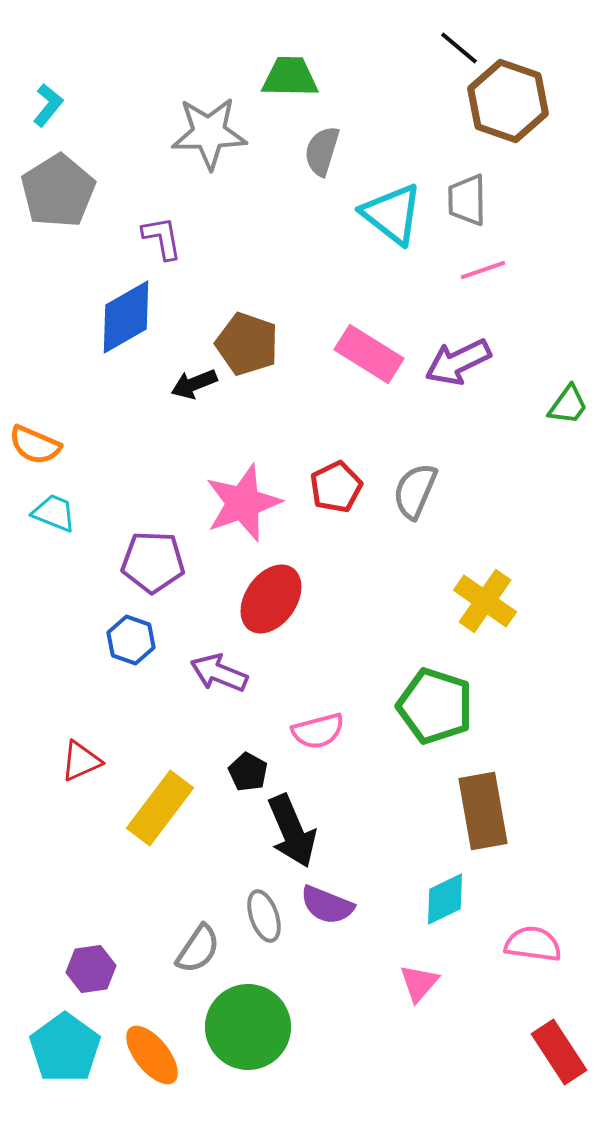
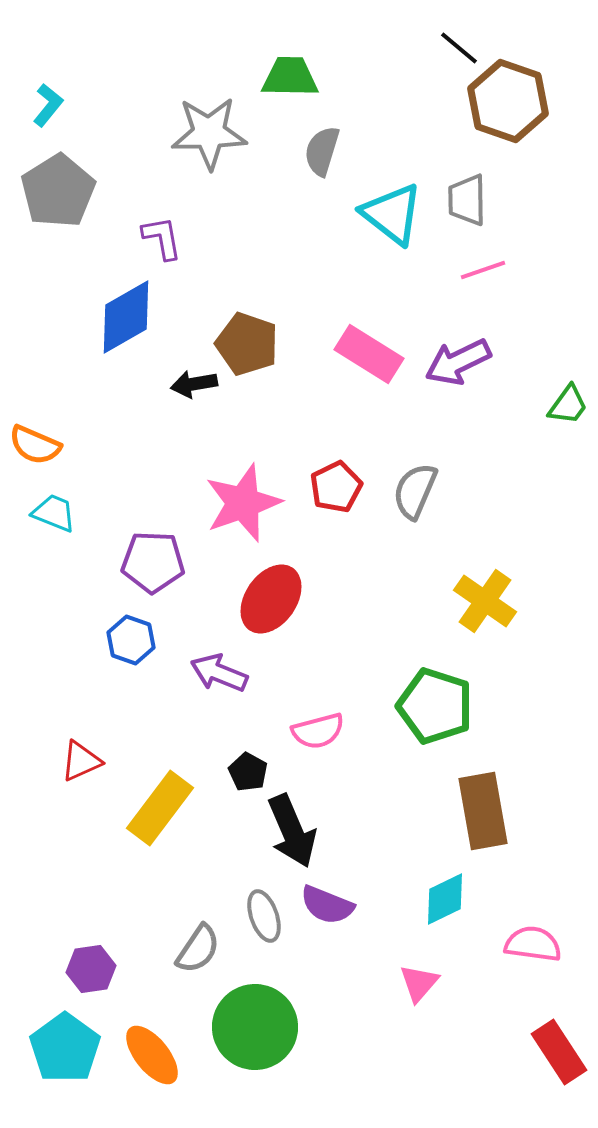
black arrow at (194, 384): rotated 12 degrees clockwise
green circle at (248, 1027): moved 7 px right
